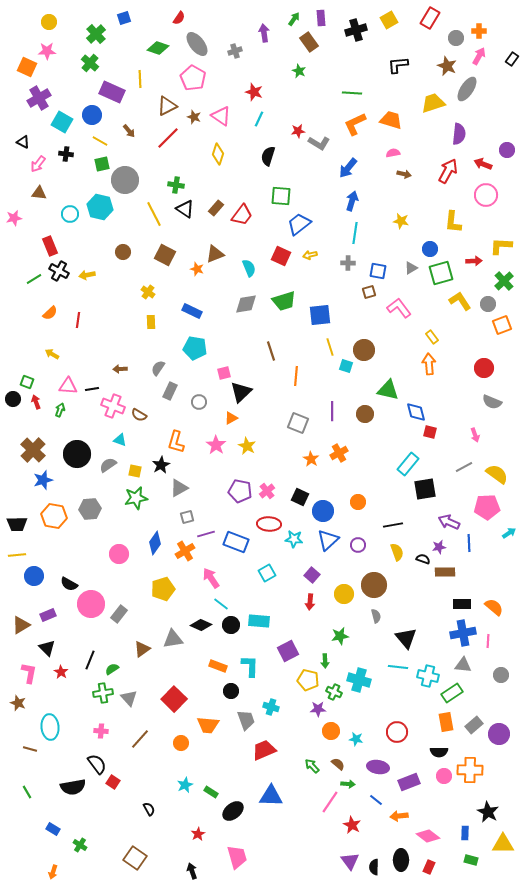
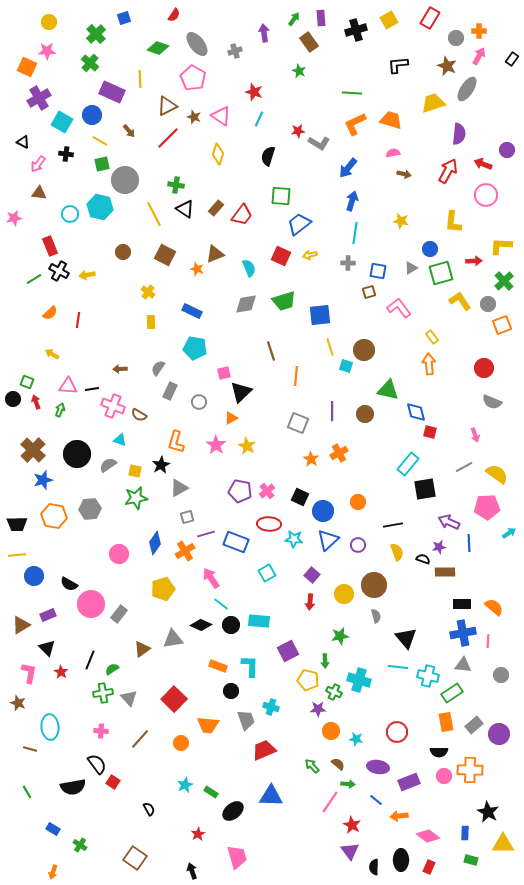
red semicircle at (179, 18): moved 5 px left, 3 px up
purple triangle at (350, 861): moved 10 px up
